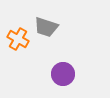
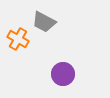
gray trapezoid: moved 2 px left, 5 px up; rotated 10 degrees clockwise
